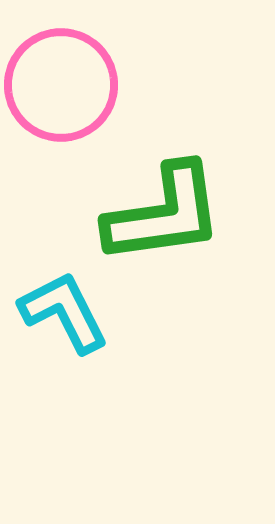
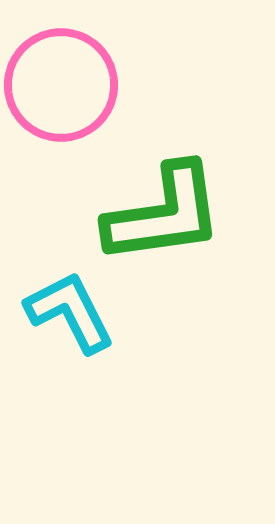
cyan L-shape: moved 6 px right
